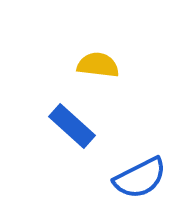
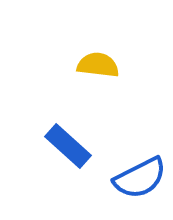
blue rectangle: moved 4 px left, 20 px down
